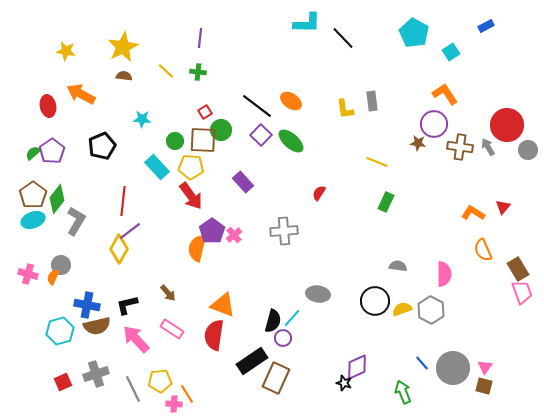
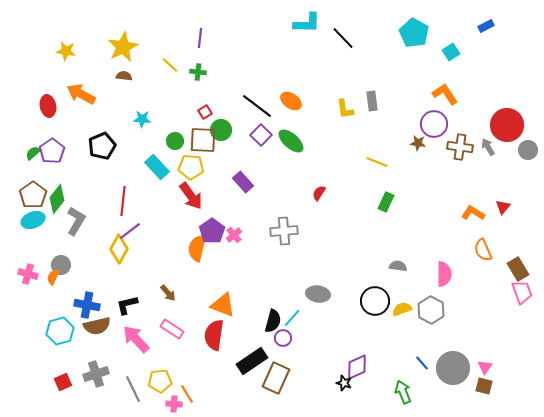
yellow line at (166, 71): moved 4 px right, 6 px up
